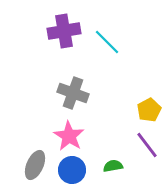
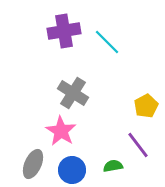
gray cross: rotated 12 degrees clockwise
yellow pentagon: moved 3 px left, 4 px up
pink star: moved 8 px left, 5 px up
purple line: moved 9 px left
gray ellipse: moved 2 px left, 1 px up
